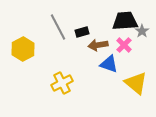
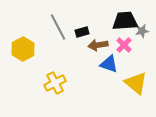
gray star: rotated 24 degrees clockwise
yellow cross: moved 7 px left
